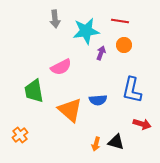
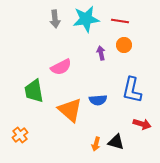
cyan star: moved 12 px up
purple arrow: rotated 32 degrees counterclockwise
